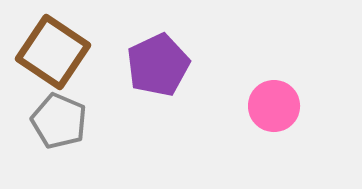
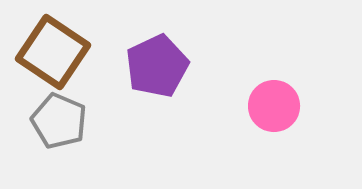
purple pentagon: moved 1 px left, 1 px down
